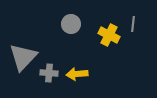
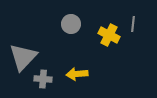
gray cross: moved 6 px left, 6 px down
